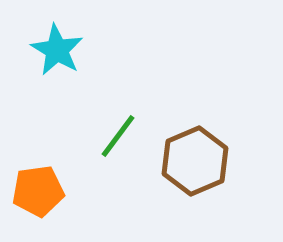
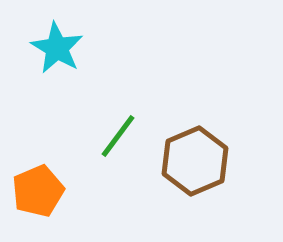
cyan star: moved 2 px up
orange pentagon: rotated 15 degrees counterclockwise
